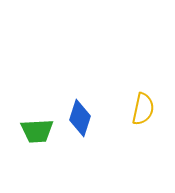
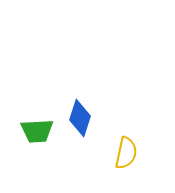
yellow semicircle: moved 17 px left, 44 px down
